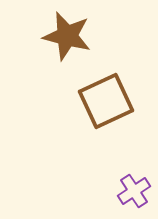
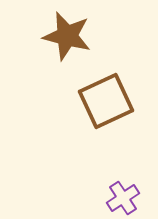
purple cross: moved 11 px left, 7 px down
